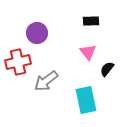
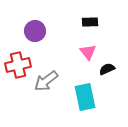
black rectangle: moved 1 px left, 1 px down
purple circle: moved 2 px left, 2 px up
red cross: moved 3 px down
black semicircle: rotated 28 degrees clockwise
cyan rectangle: moved 1 px left, 3 px up
